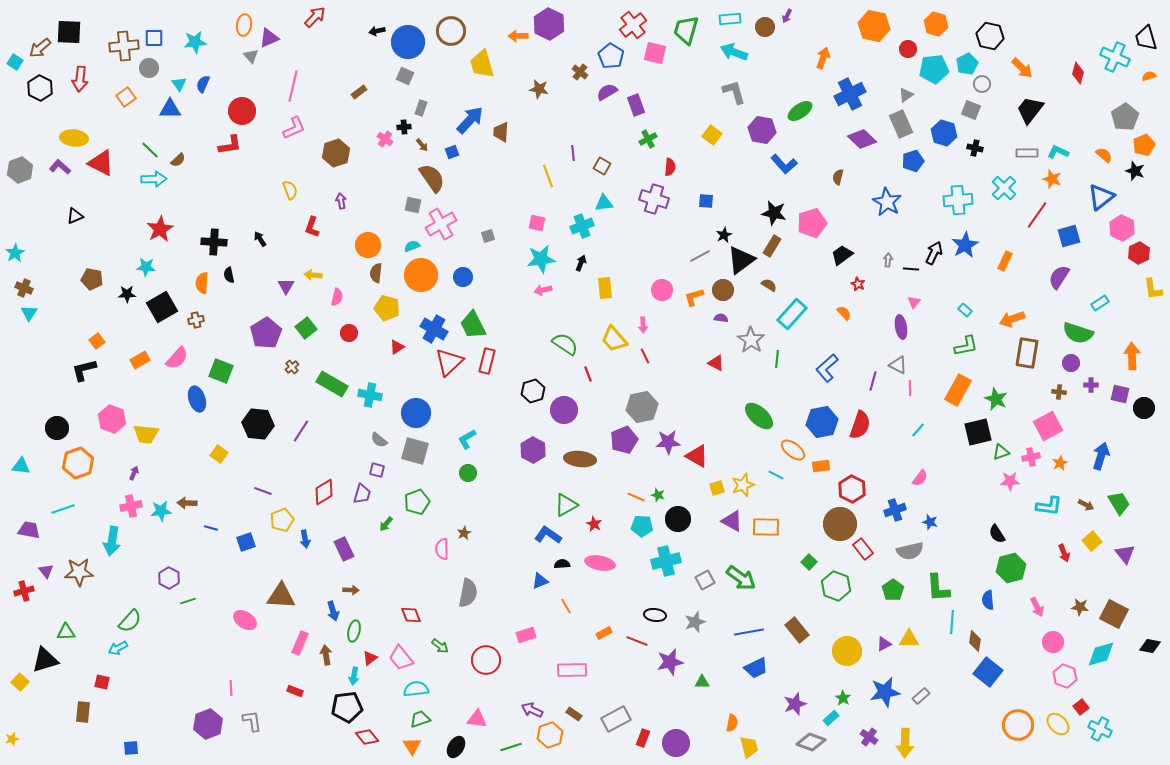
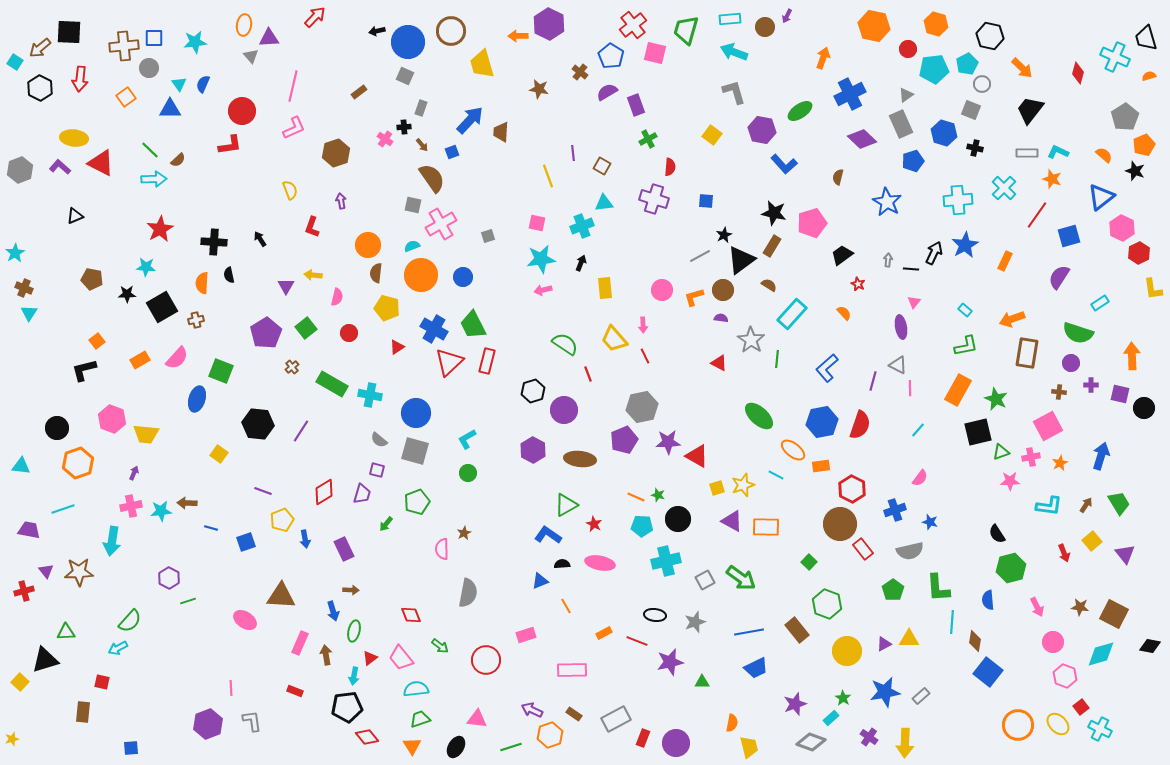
purple triangle at (269, 38): rotated 20 degrees clockwise
red triangle at (716, 363): moved 3 px right
blue ellipse at (197, 399): rotated 35 degrees clockwise
brown arrow at (1086, 505): rotated 84 degrees counterclockwise
green hexagon at (836, 586): moved 9 px left, 18 px down
